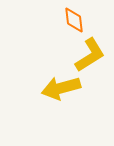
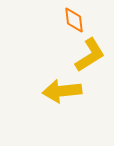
yellow arrow: moved 1 px right, 3 px down; rotated 9 degrees clockwise
